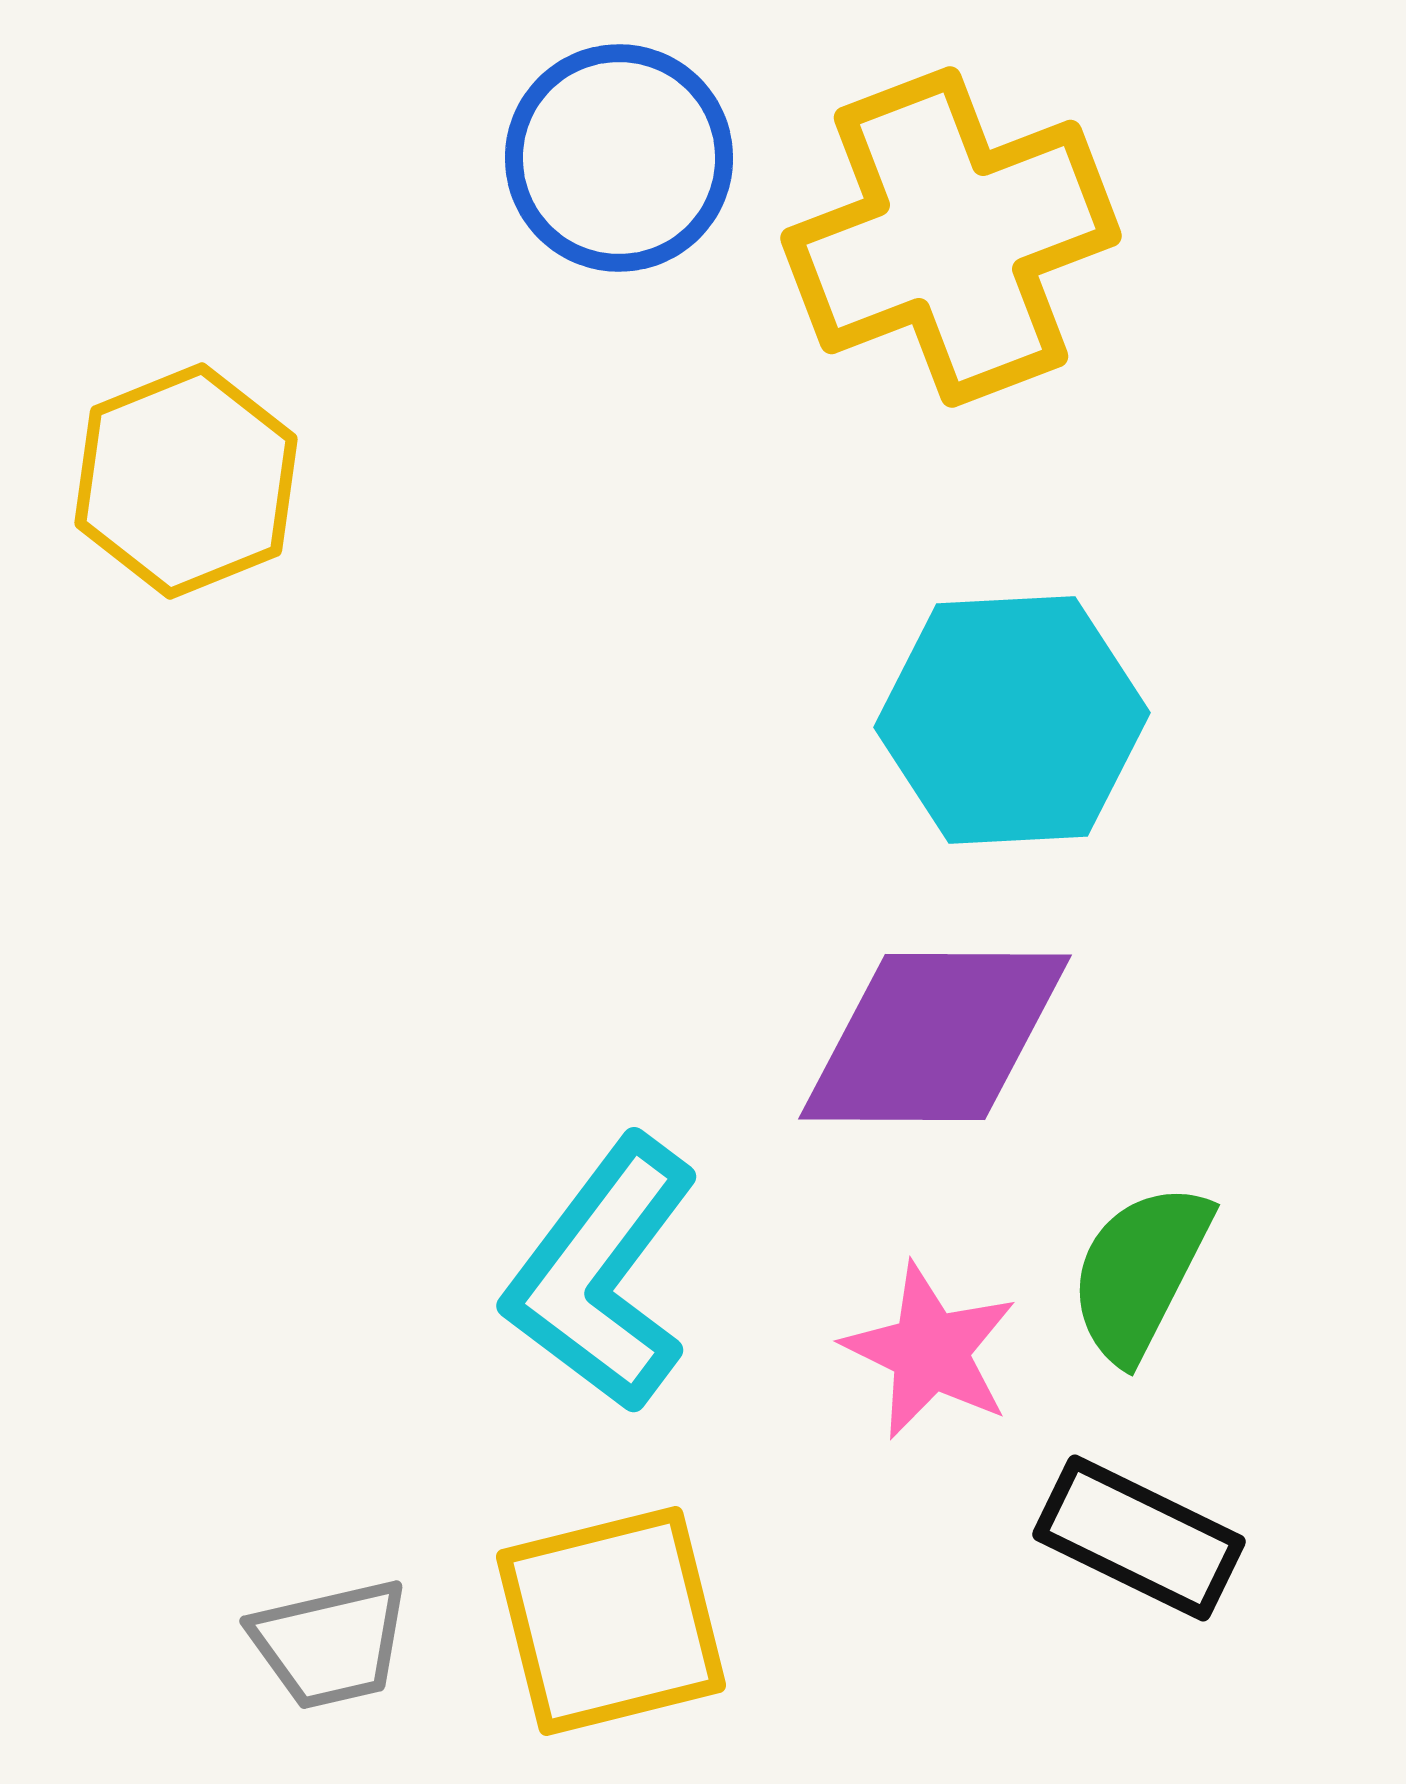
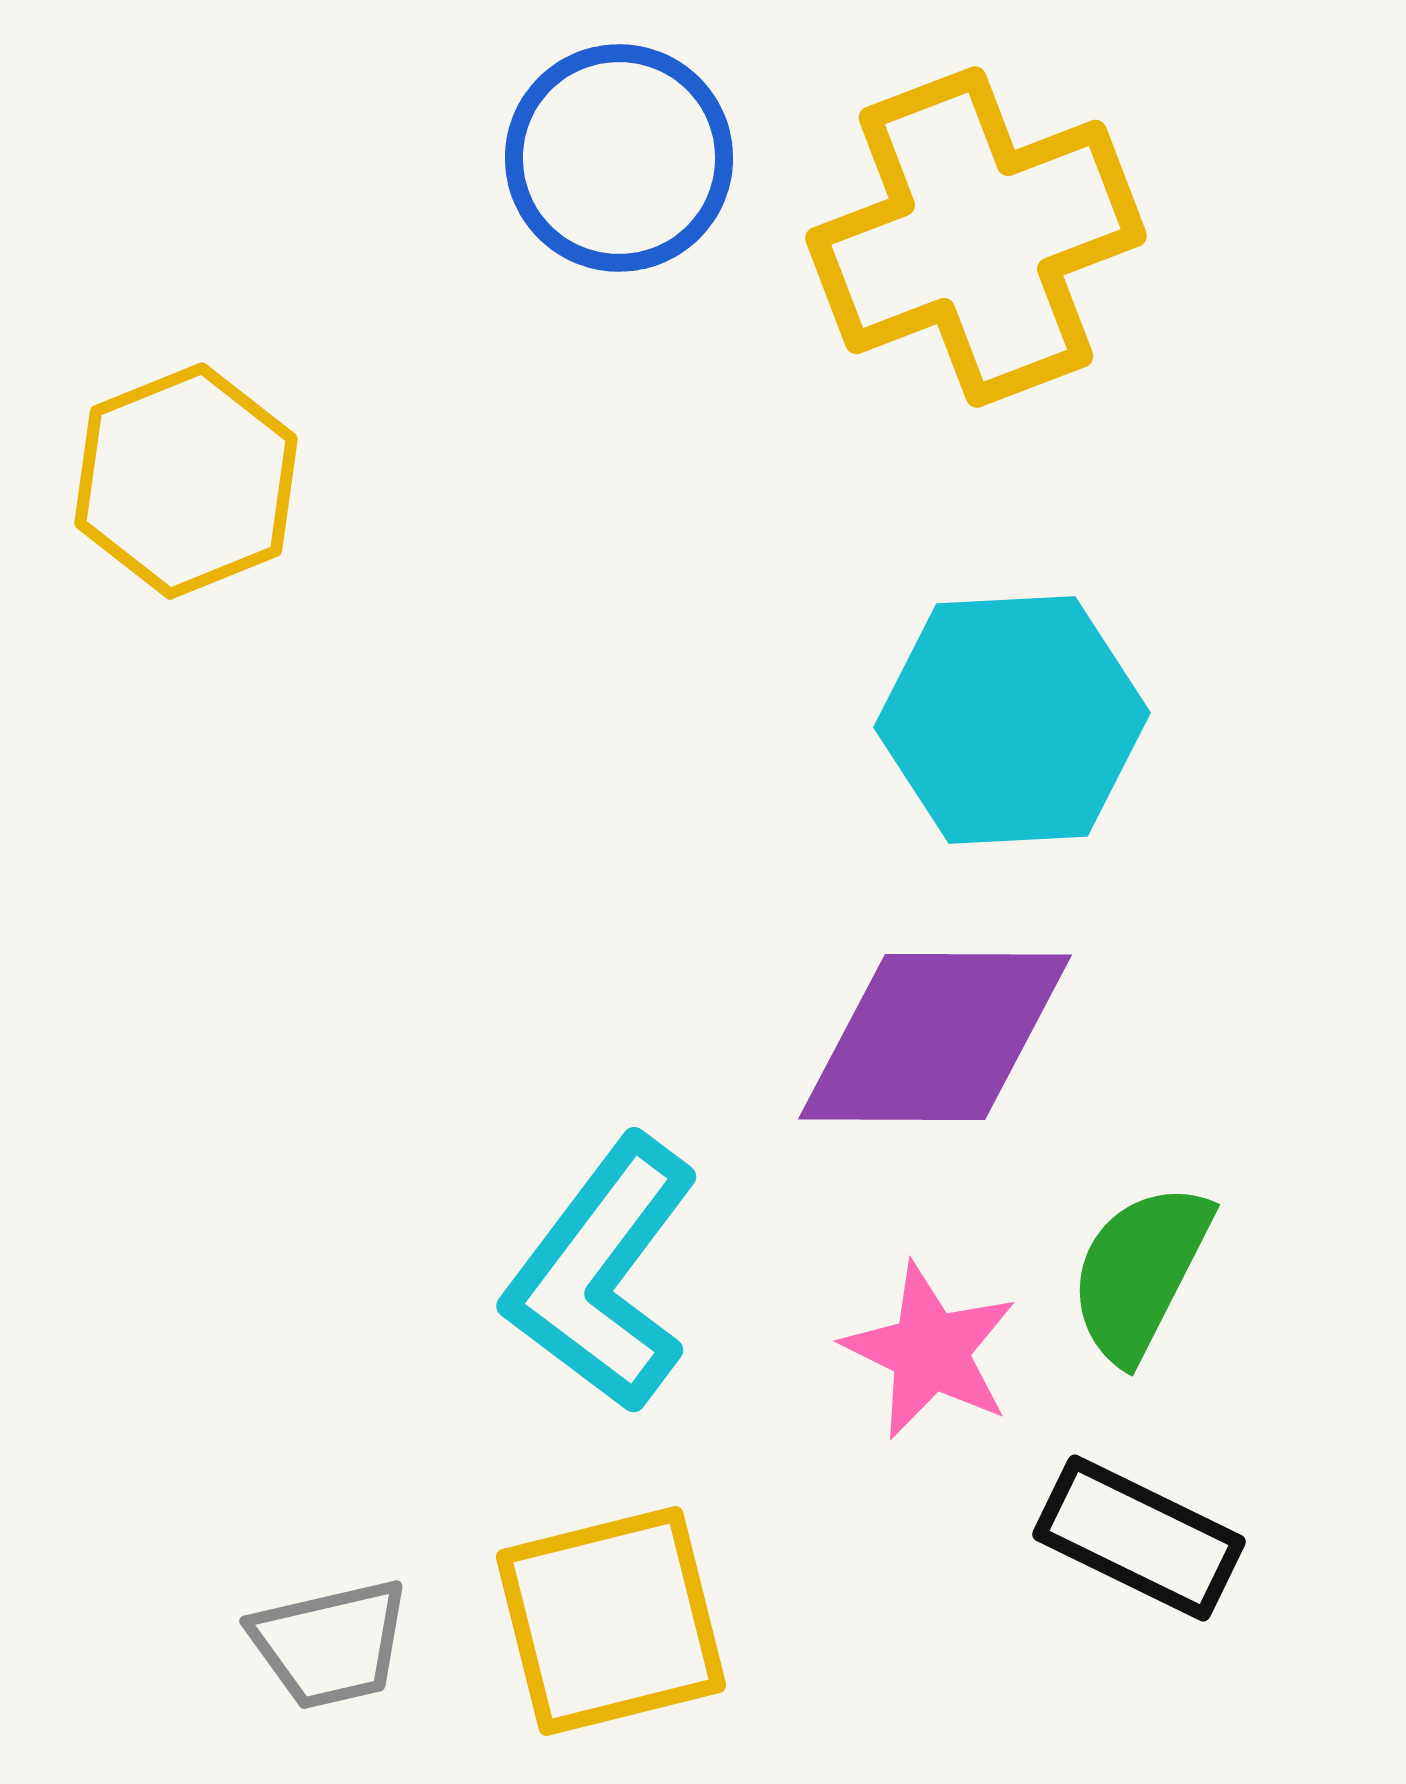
yellow cross: moved 25 px right
